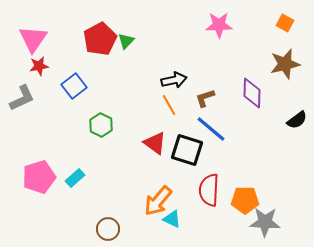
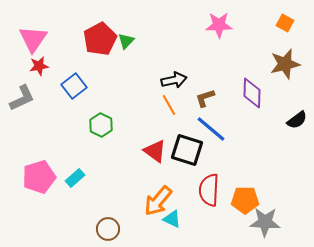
red triangle: moved 8 px down
